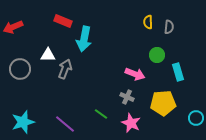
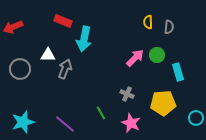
pink arrow: moved 16 px up; rotated 66 degrees counterclockwise
gray cross: moved 3 px up
green line: moved 1 px up; rotated 24 degrees clockwise
